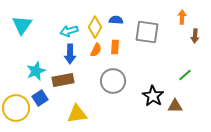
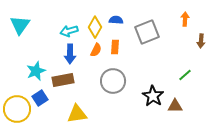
orange arrow: moved 3 px right, 2 px down
cyan triangle: moved 2 px left
gray square: rotated 30 degrees counterclockwise
brown arrow: moved 6 px right, 5 px down
yellow circle: moved 1 px right, 1 px down
